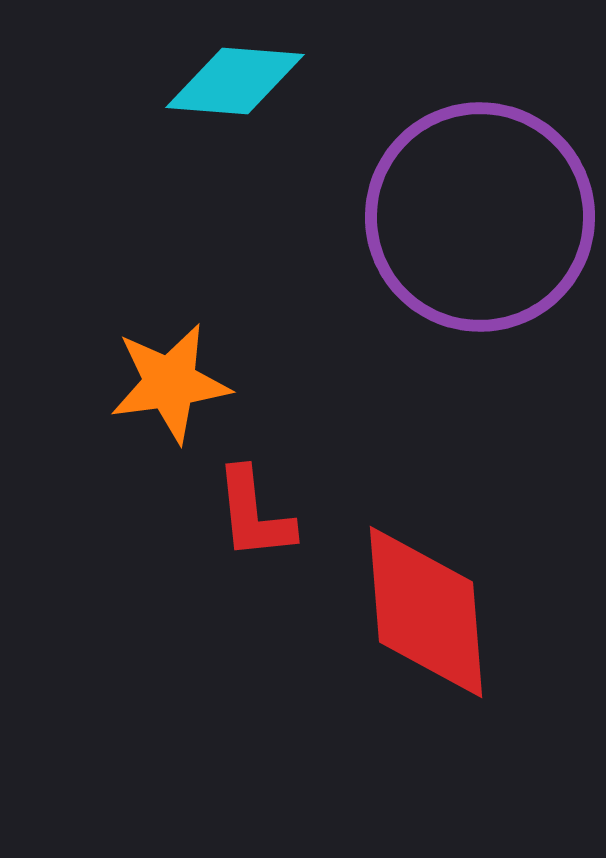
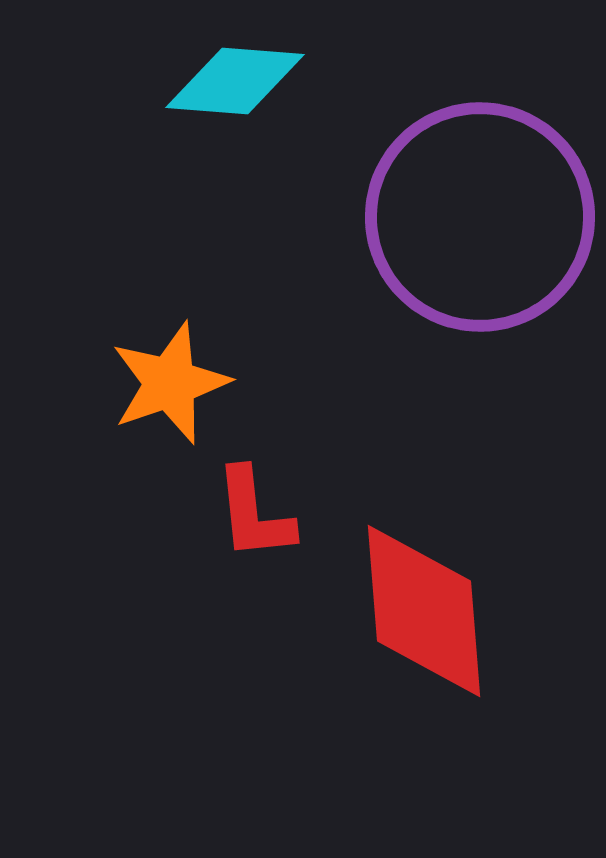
orange star: rotated 11 degrees counterclockwise
red diamond: moved 2 px left, 1 px up
